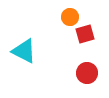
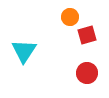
red square: moved 2 px right, 1 px down
cyan triangle: rotated 36 degrees clockwise
